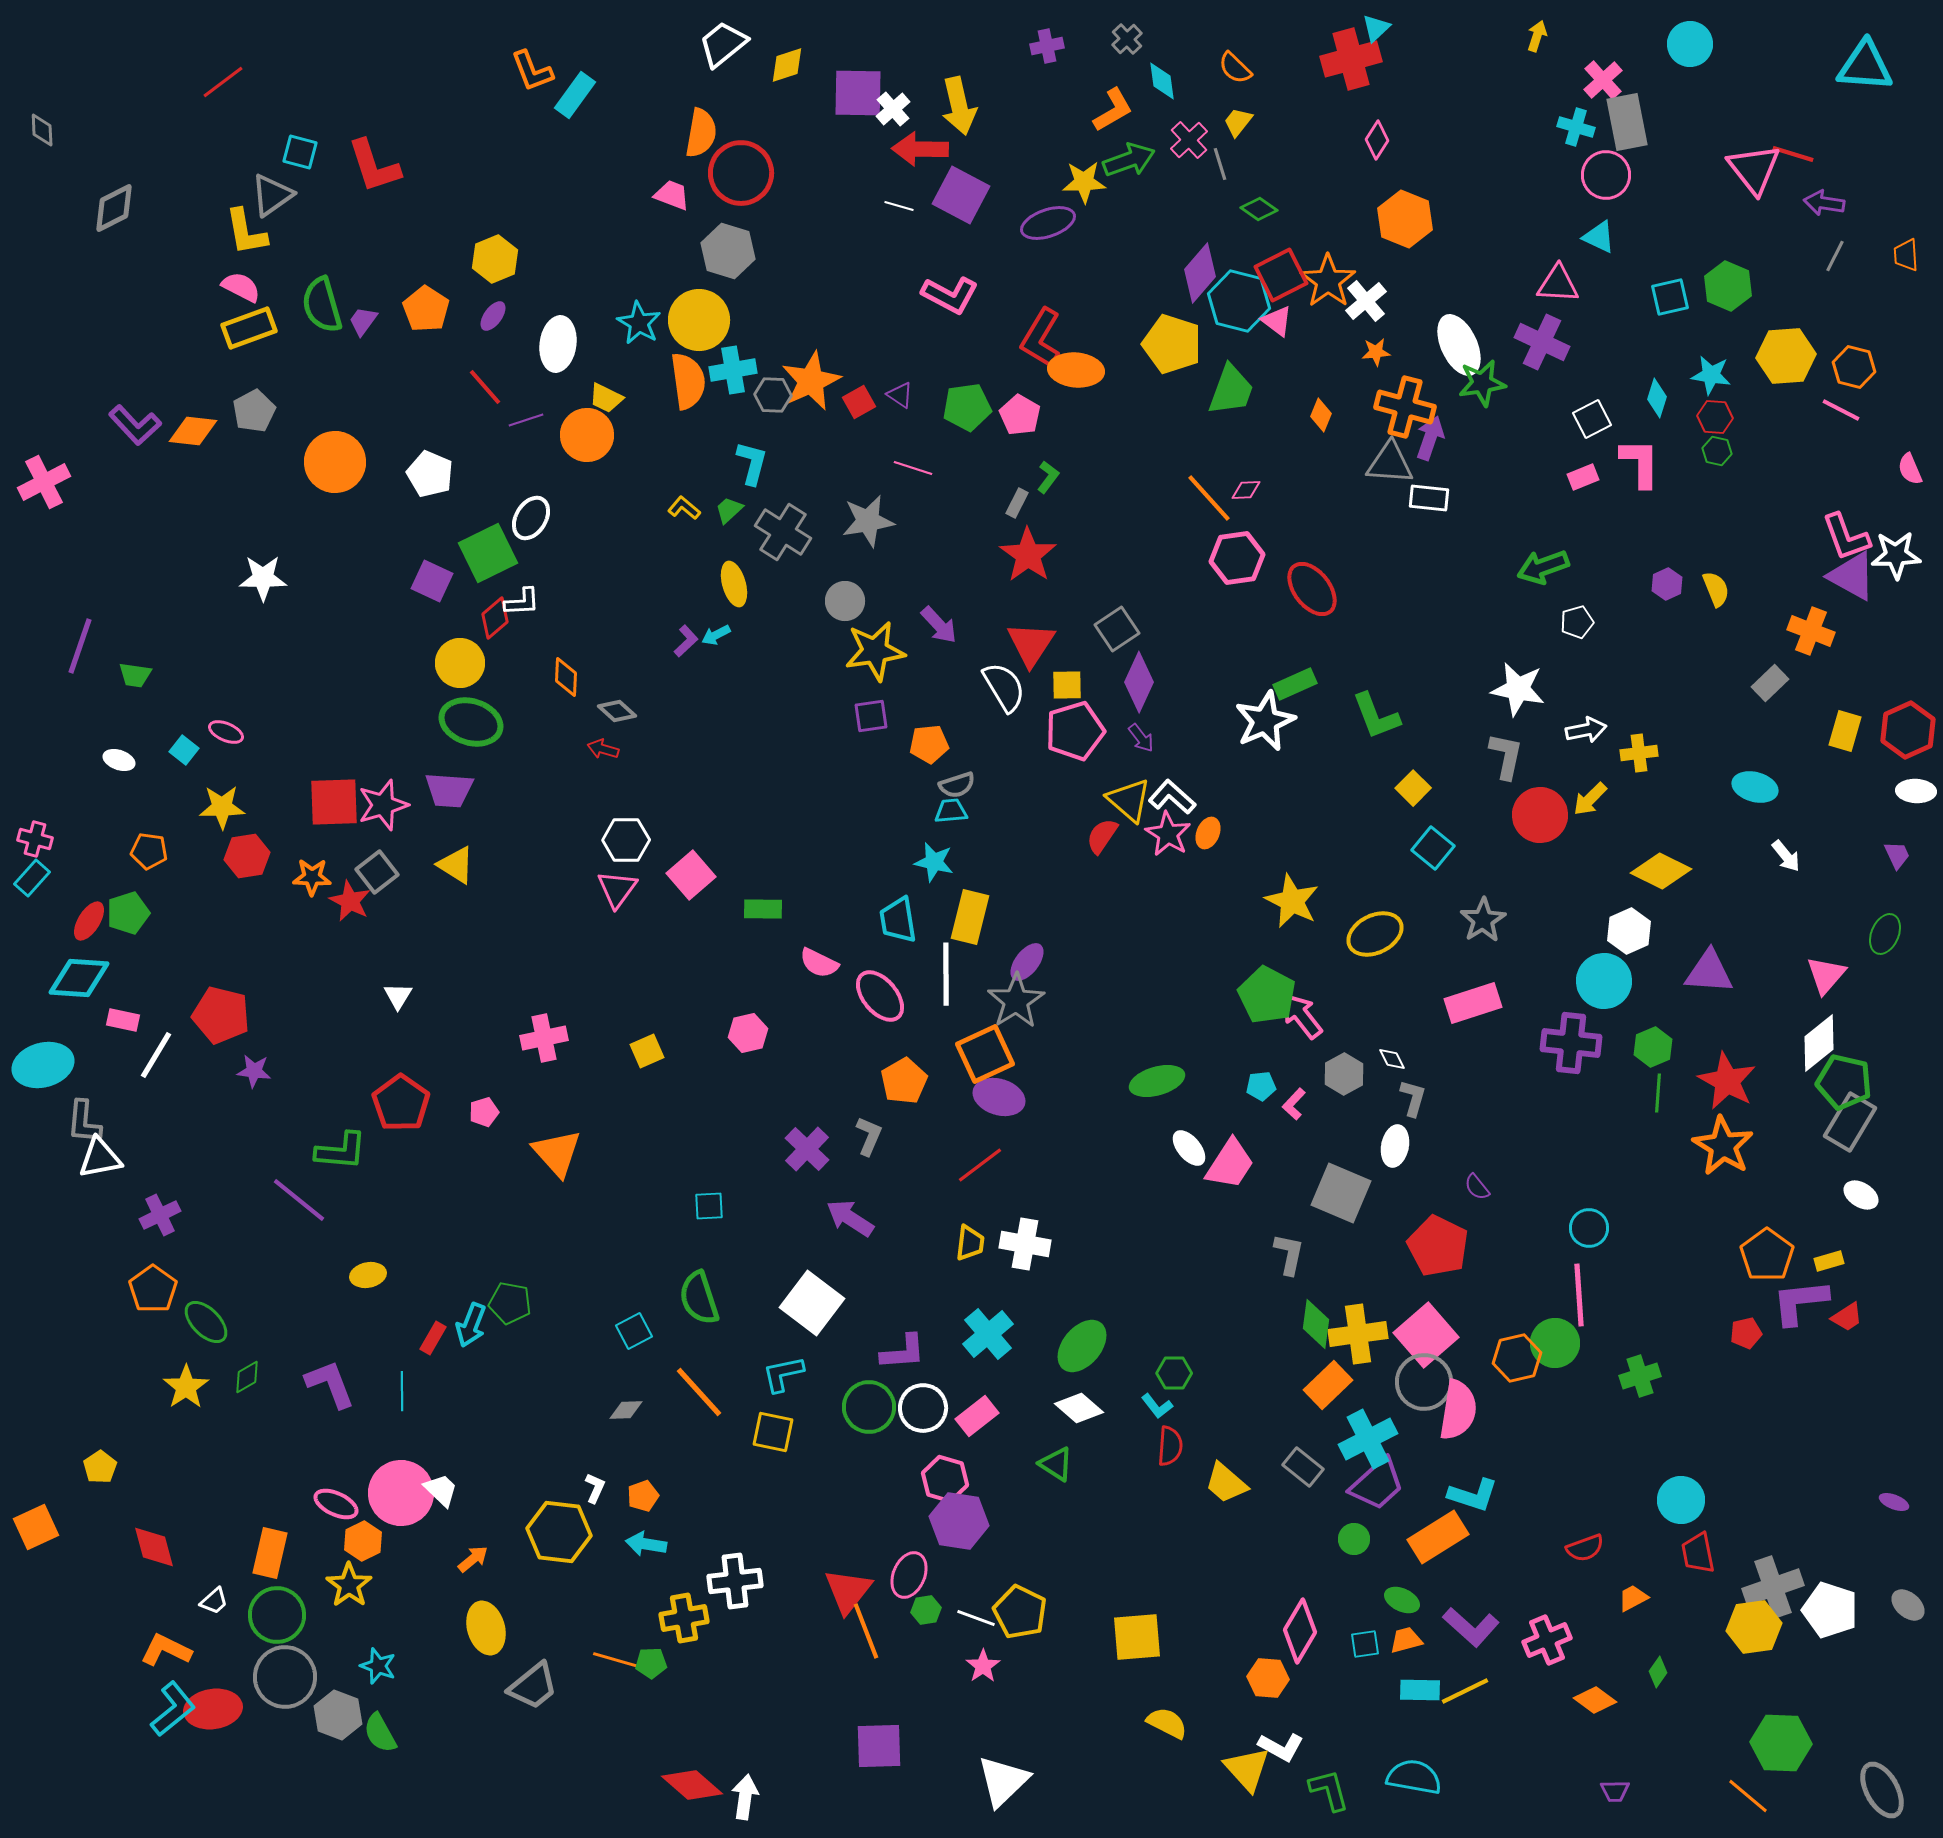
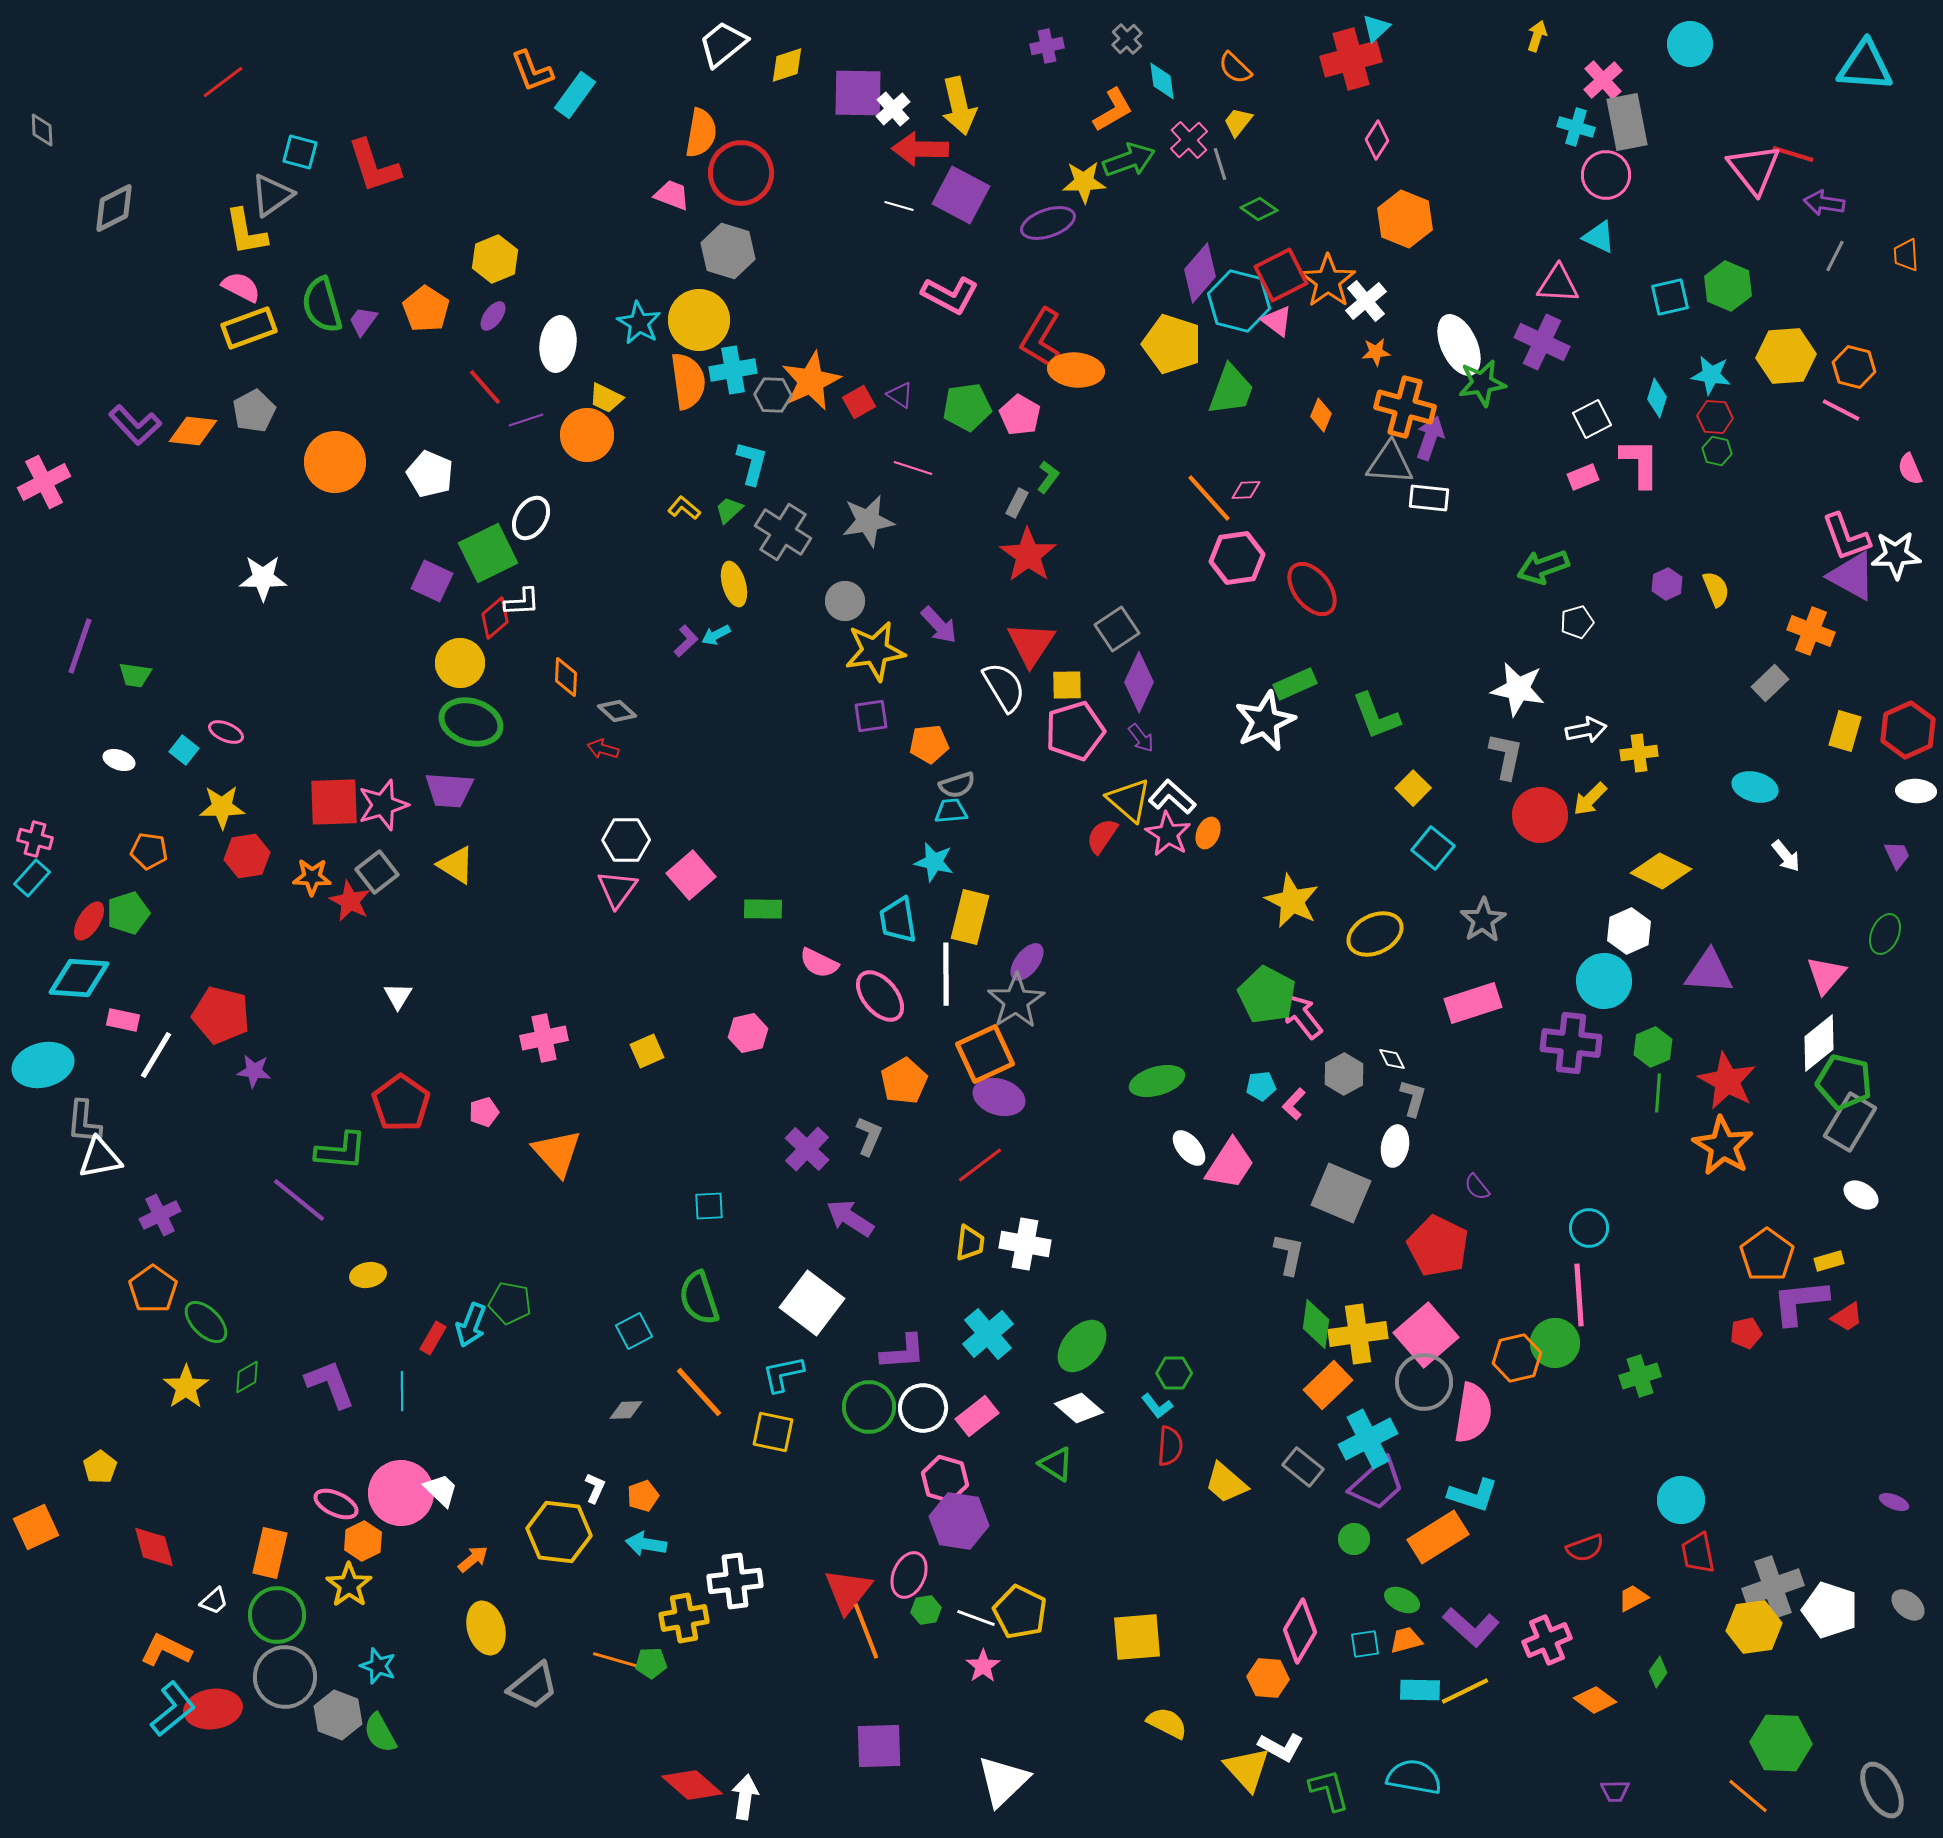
pink semicircle at (1458, 1410): moved 15 px right, 3 px down
